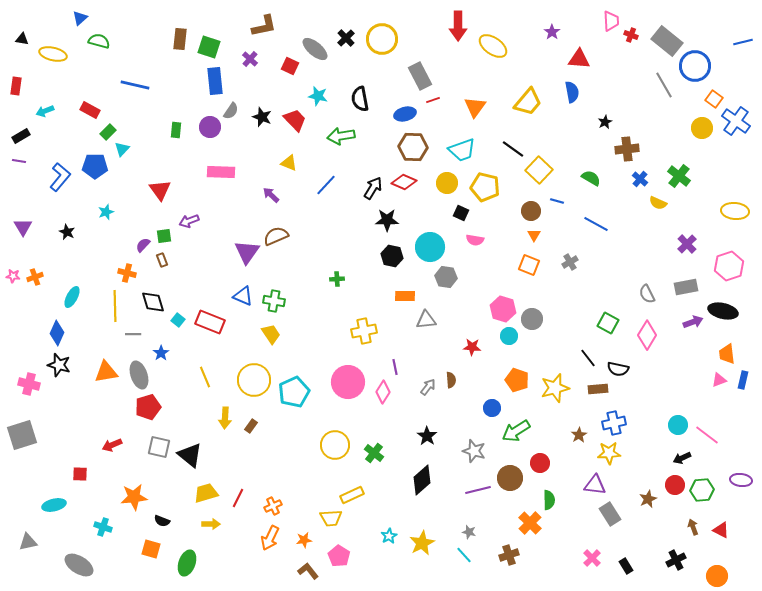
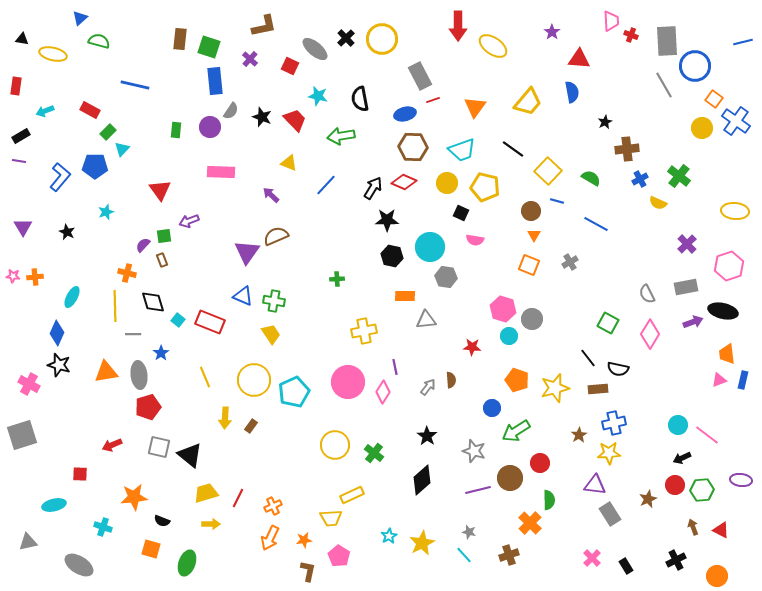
gray rectangle at (667, 41): rotated 48 degrees clockwise
yellow square at (539, 170): moved 9 px right, 1 px down
blue cross at (640, 179): rotated 21 degrees clockwise
orange cross at (35, 277): rotated 14 degrees clockwise
pink diamond at (647, 335): moved 3 px right, 1 px up
gray ellipse at (139, 375): rotated 12 degrees clockwise
pink cross at (29, 384): rotated 15 degrees clockwise
brown L-shape at (308, 571): rotated 50 degrees clockwise
